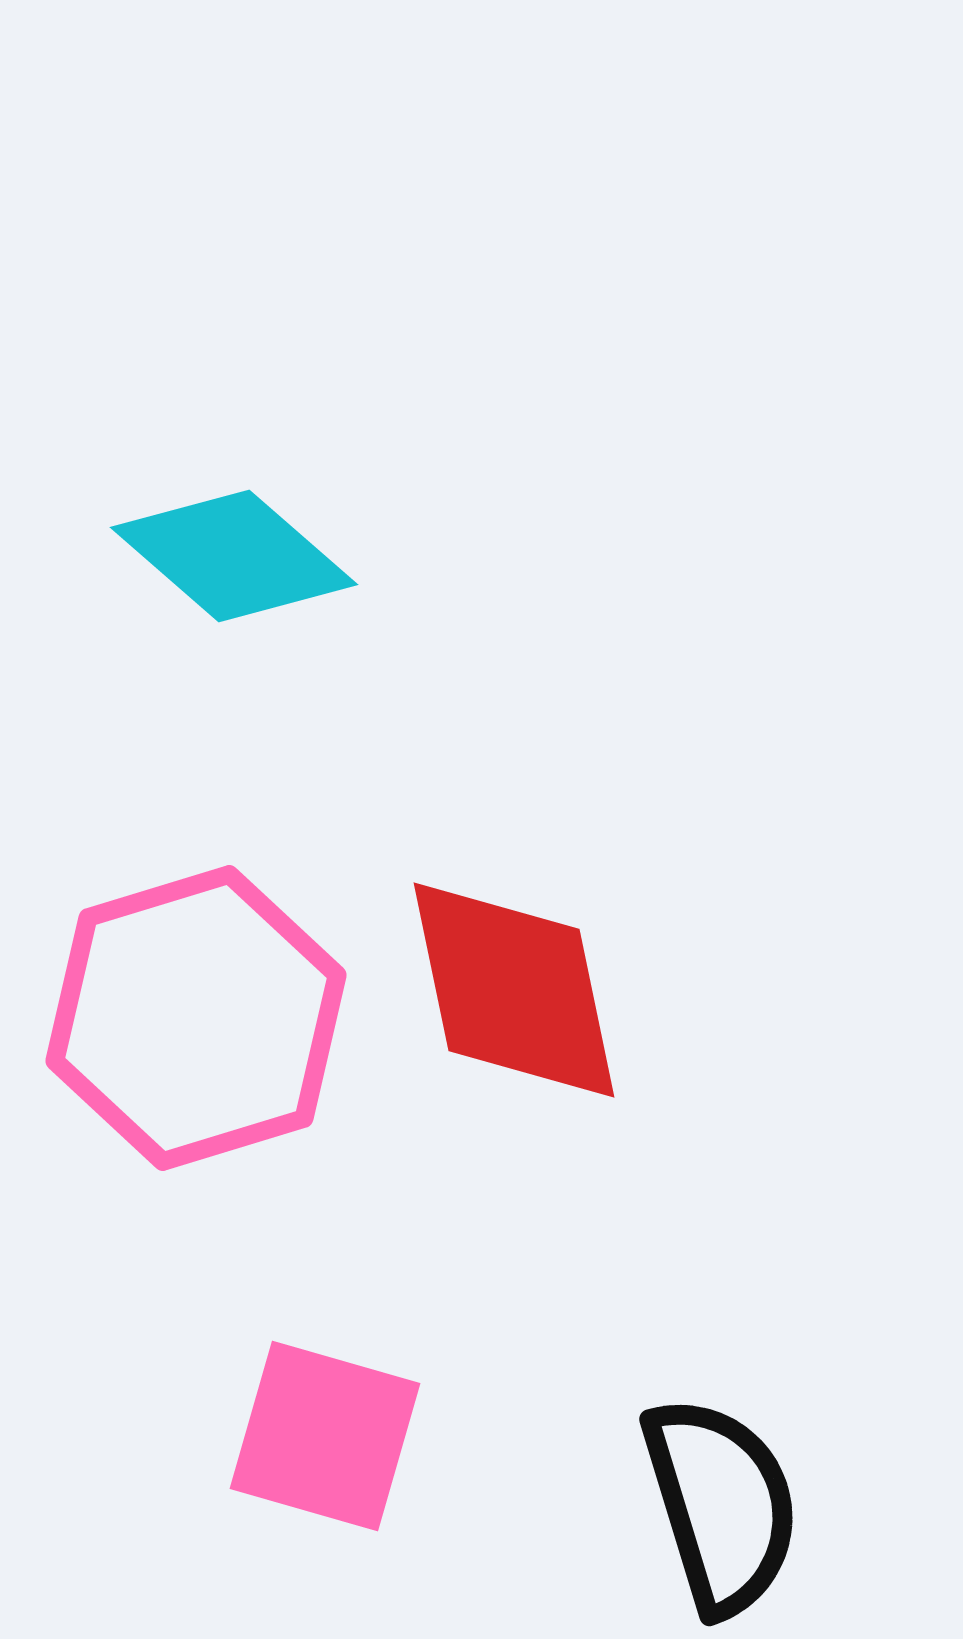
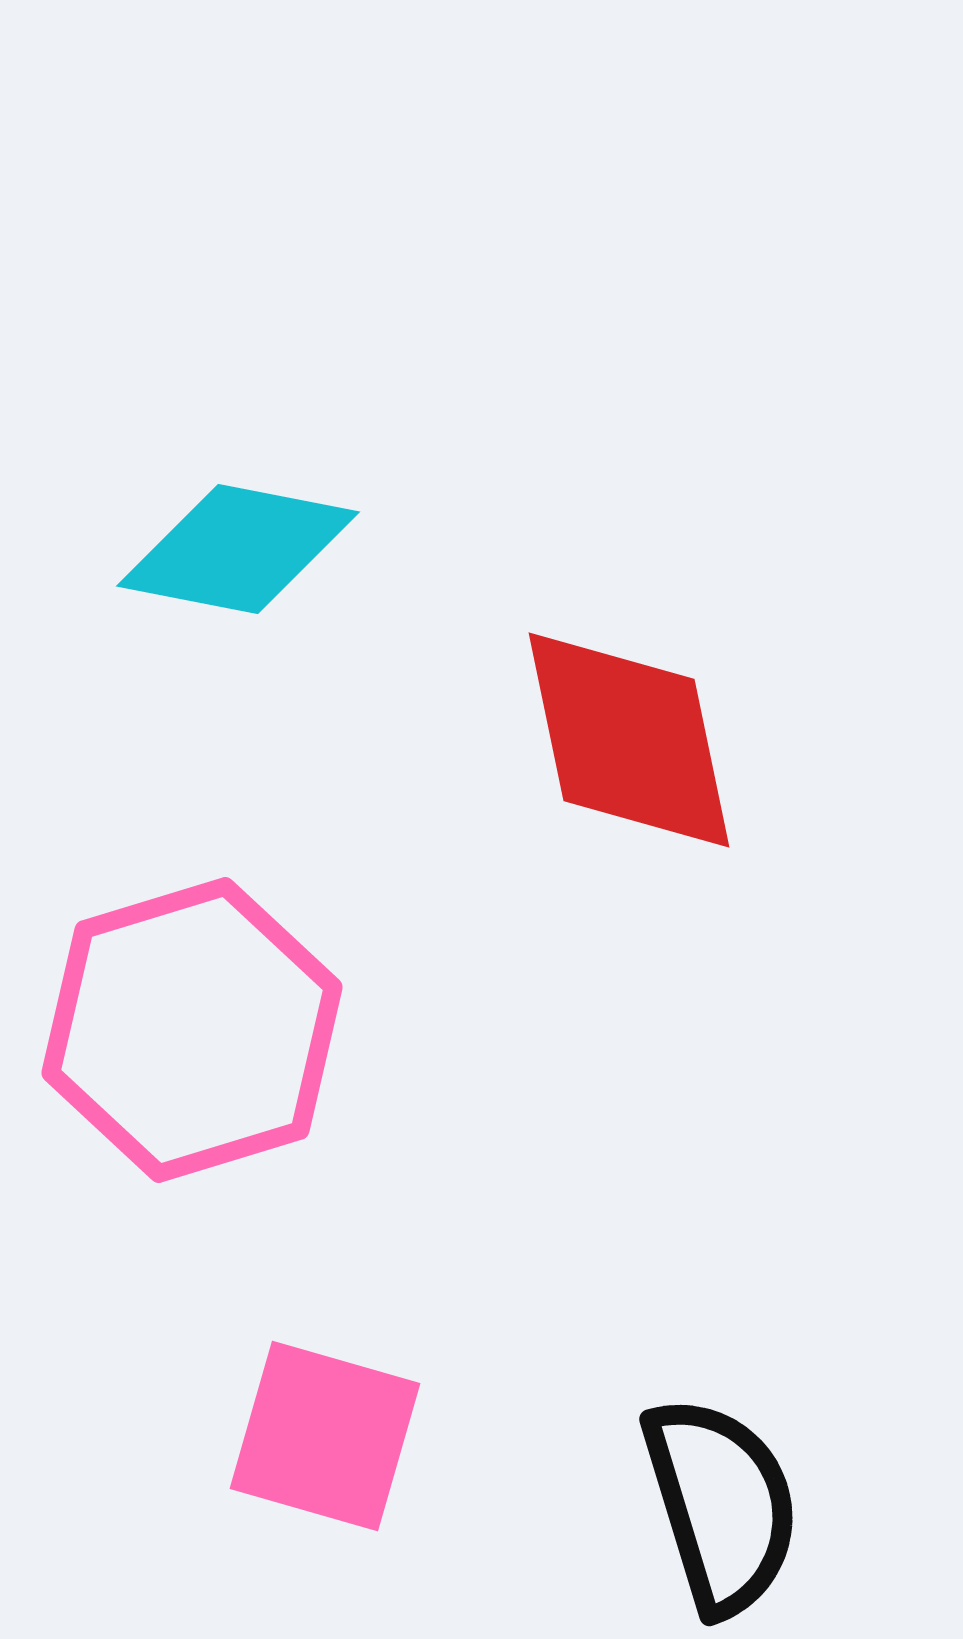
cyan diamond: moved 4 px right, 7 px up; rotated 30 degrees counterclockwise
red diamond: moved 115 px right, 250 px up
pink hexagon: moved 4 px left, 12 px down
